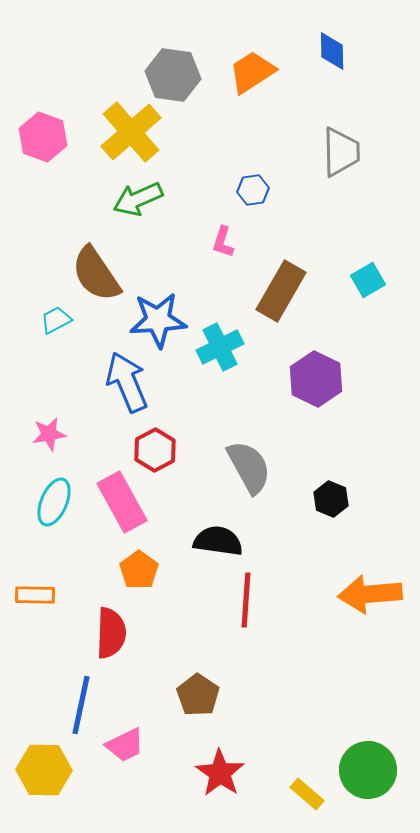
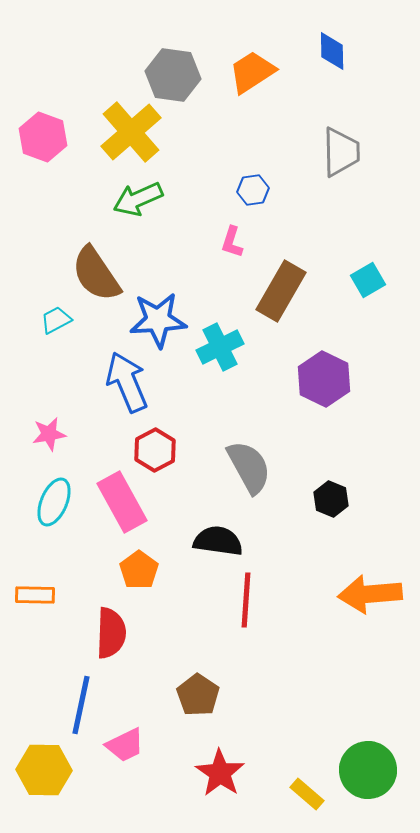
pink L-shape: moved 9 px right
purple hexagon: moved 8 px right
